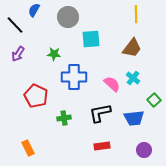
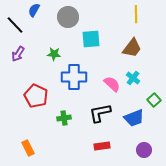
blue trapezoid: rotated 15 degrees counterclockwise
